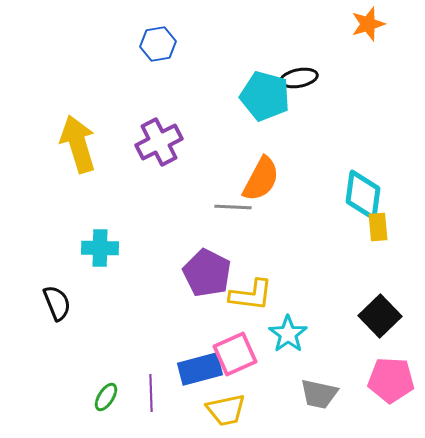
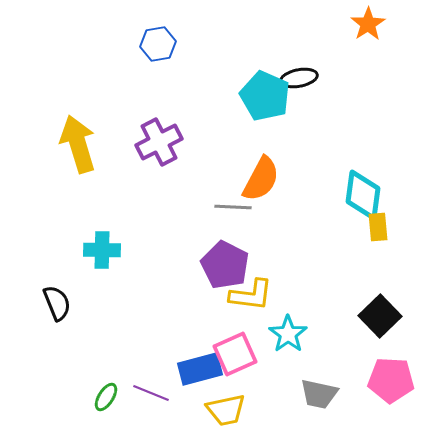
orange star: rotated 16 degrees counterclockwise
cyan pentagon: rotated 9 degrees clockwise
cyan cross: moved 2 px right, 2 px down
purple pentagon: moved 18 px right, 8 px up
purple line: rotated 66 degrees counterclockwise
